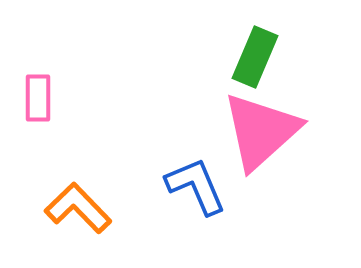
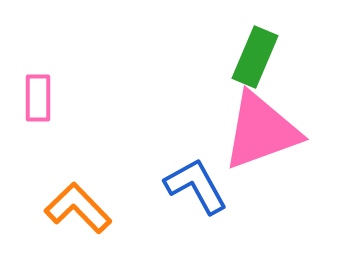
pink triangle: rotated 22 degrees clockwise
blue L-shape: rotated 6 degrees counterclockwise
